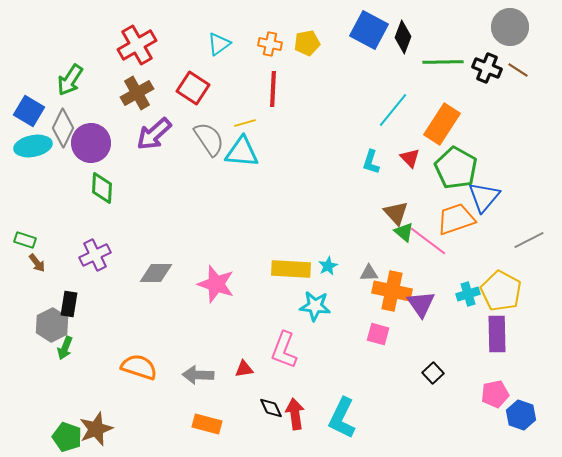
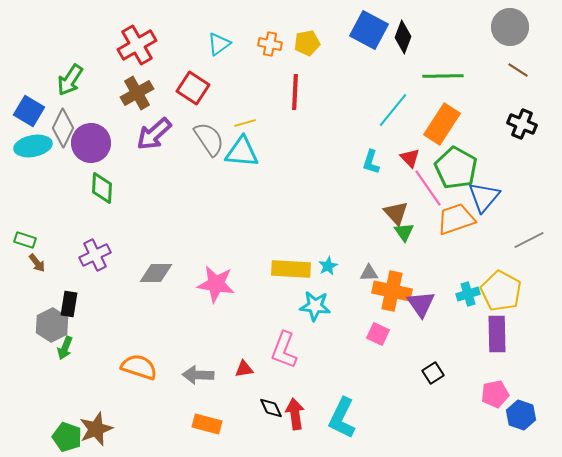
green line at (443, 62): moved 14 px down
black cross at (487, 68): moved 35 px right, 56 px down
red line at (273, 89): moved 22 px right, 3 px down
green triangle at (404, 232): rotated 15 degrees clockwise
pink line at (428, 241): moved 53 px up; rotated 18 degrees clockwise
pink star at (216, 284): rotated 9 degrees counterclockwise
pink square at (378, 334): rotated 10 degrees clockwise
black square at (433, 373): rotated 10 degrees clockwise
